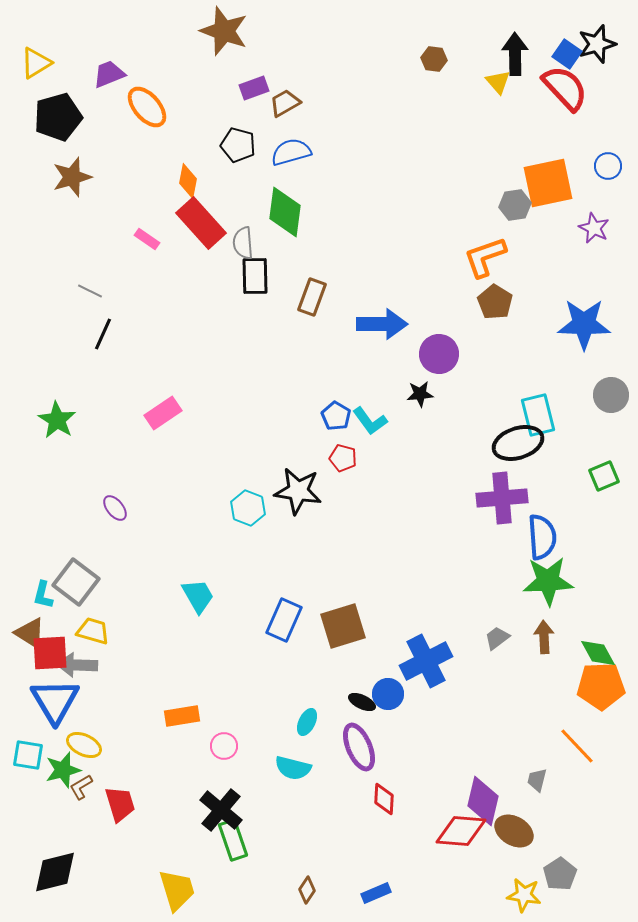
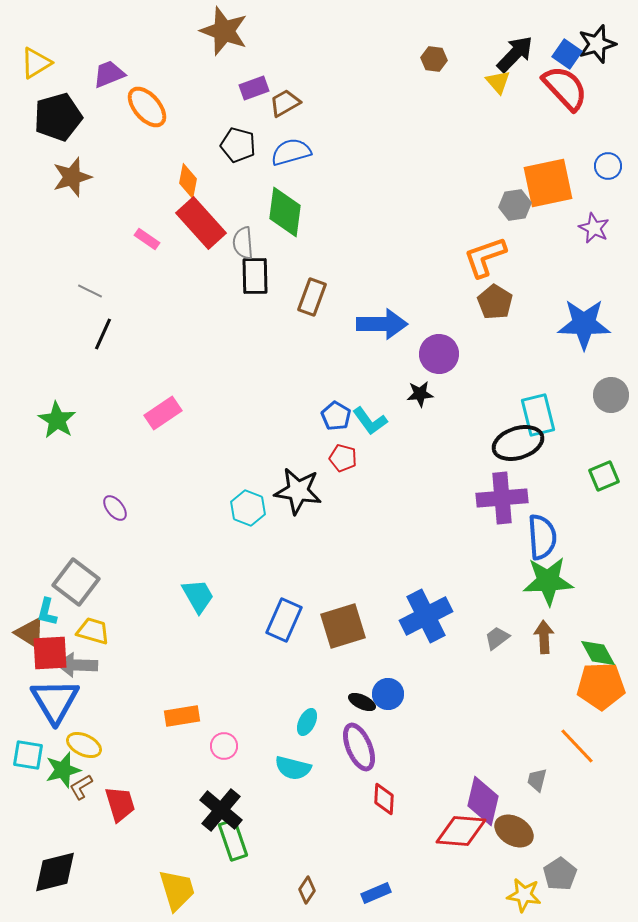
black arrow at (515, 54): rotated 45 degrees clockwise
cyan L-shape at (43, 595): moved 4 px right, 17 px down
blue cross at (426, 661): moved 45 px up
